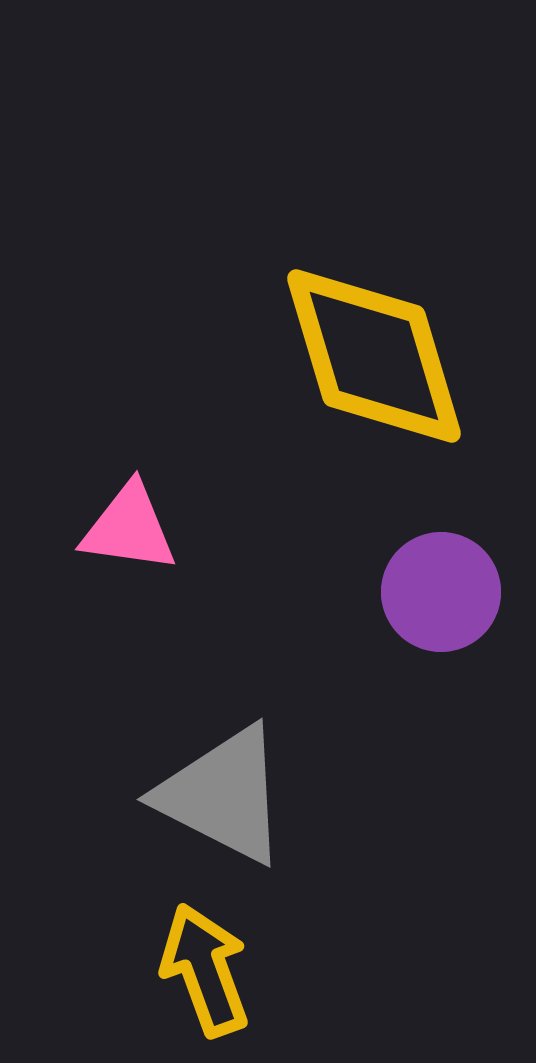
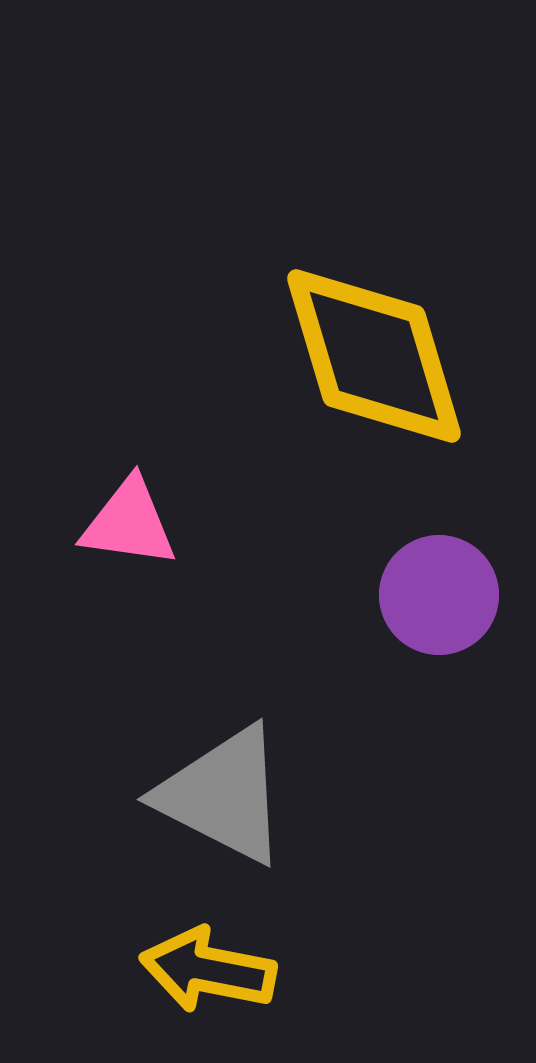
pink triangle: moved 5 px up
purple circle: moved 2 px left, 3 px down
yellow arrow: moved 3 px right; rotated 59 degrees counterclockwise
